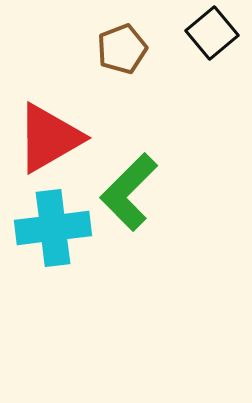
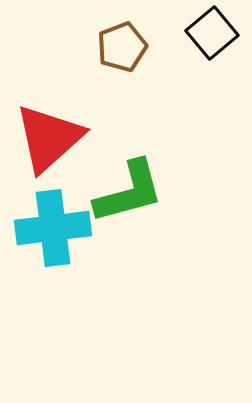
brown pentagon: moved 2 px up
red triangle: rotated 12 degrees counterclockwise
green L-shape: rotated 150 degrees counterclockwise
